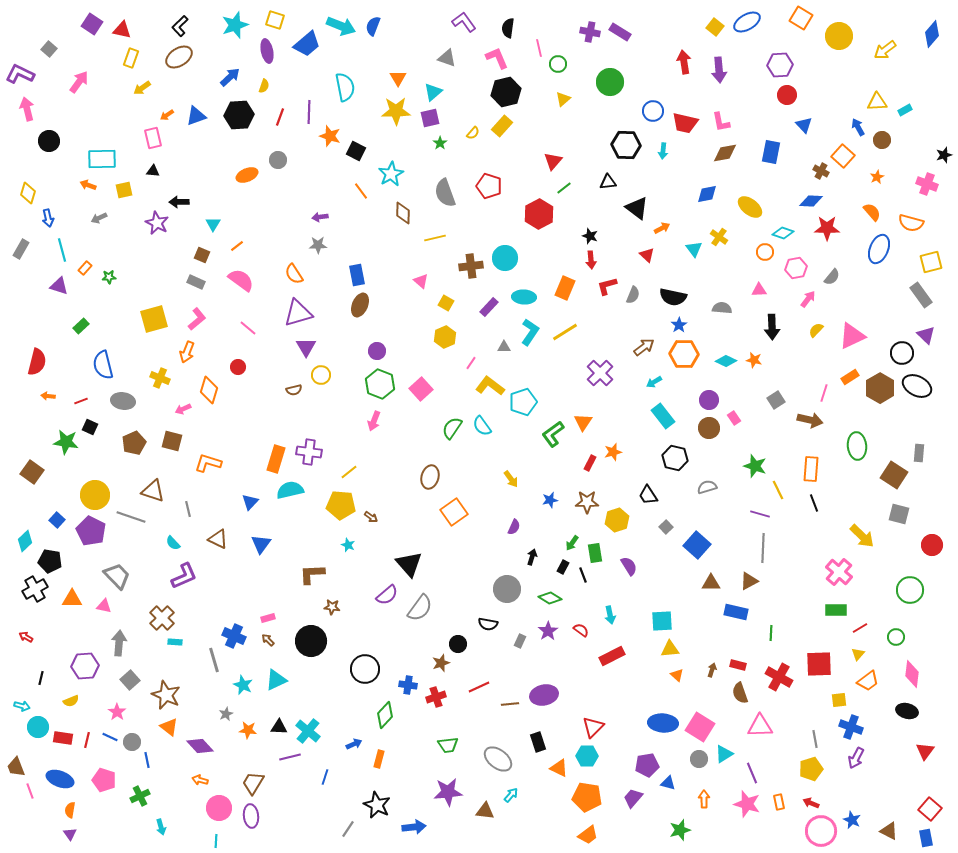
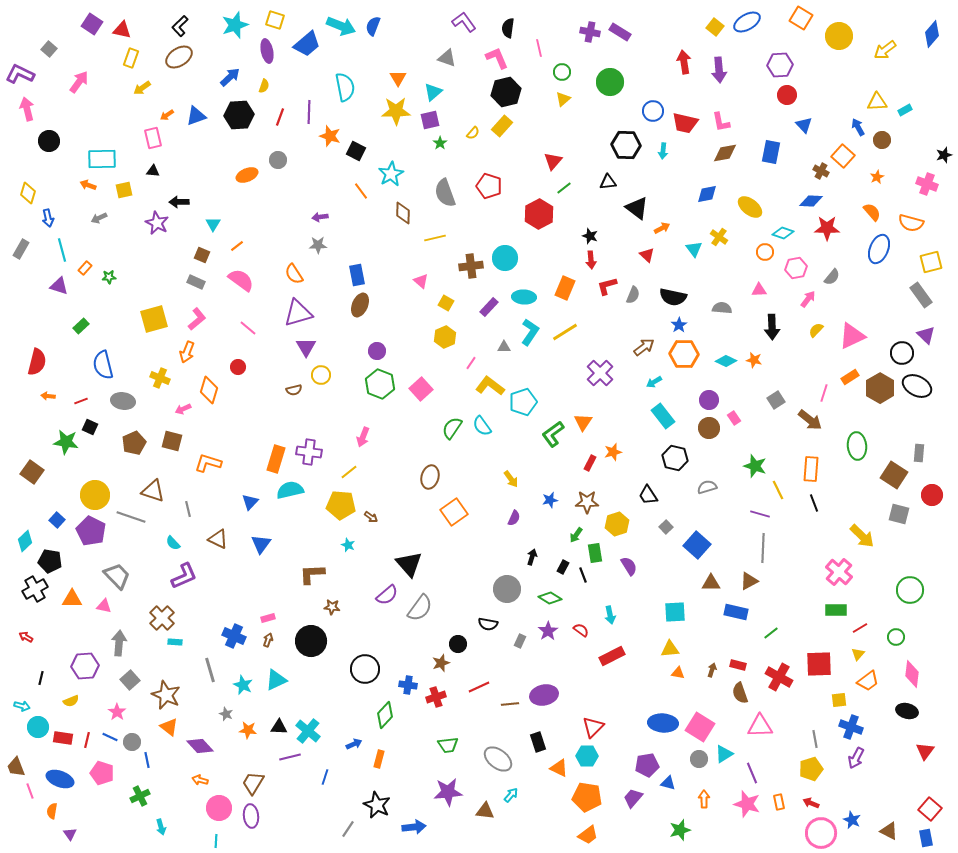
green circle at (558, 64): moved 4 px right, 8 px down
purple square at (430, 118): moved 2 px down
brown arrow at (810, 420): rotated 25 degrees clockwise
pink arrow at (374, 421): moved 11 px left, 16 px down
yellow hexagon at (617, 520): moved 4 px down
purple semicircle at (514, 527): moved 9 px up
green arrow at (572, 543): moved 4 px right, 8 px up
red circle at (932, 545): moved 50 px up
cyan square at (662, 621): moved 13 px right, 9 px up
green line at (771, 633): rotated 49 degrees clockwise
brown arrow at (268, 640): rotated 64 degrees clockwise
gray line at (214, 660): moved 4 px left, 10 px down
orange triangle at (677, 675): moved 1 px right, 2 px up; rotated 32 degrees counterclockwise
gray star at (226, 714): rotated 24 degrees counterclockwise
pink pentagon at (104, 780): moved 2 px left, 7 px up
orange semicircle at (70, 810): moved 18 px left, 1 px down
pink circle at (821, 831): moved 2 px down
